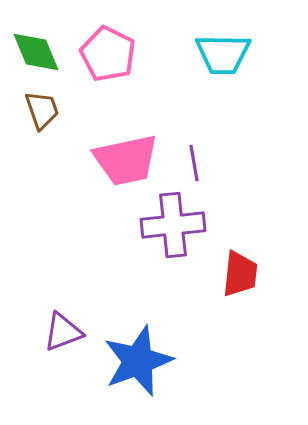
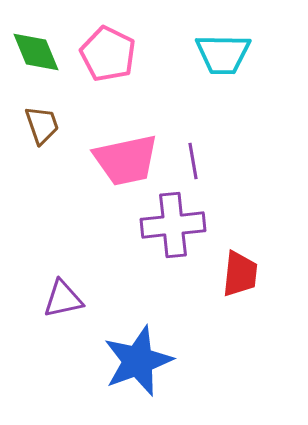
brown trapezoid: moved 15 px down
purple line: moved 1 px left, 2 px up
purple triangle: moved 33 px up; rotated 9 degrees clockwise
